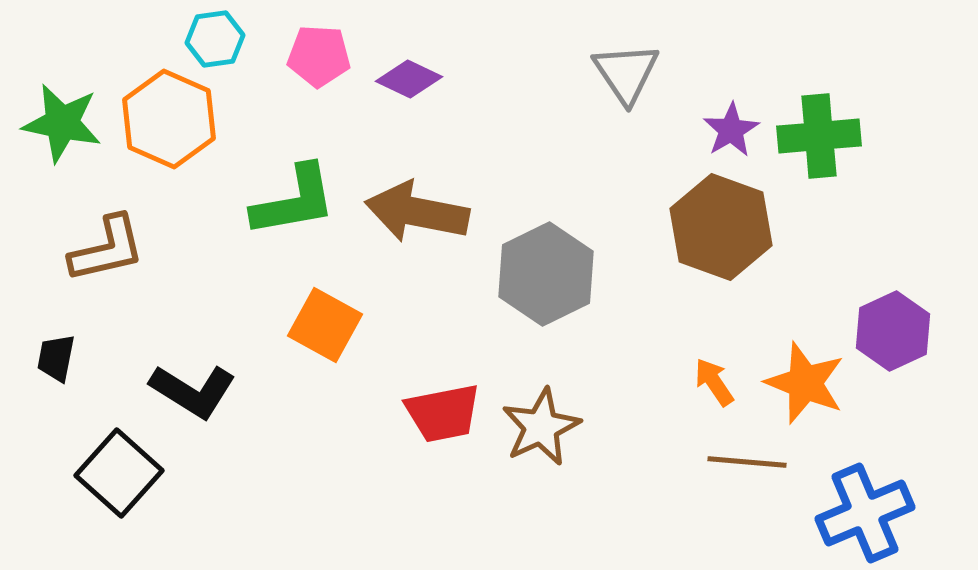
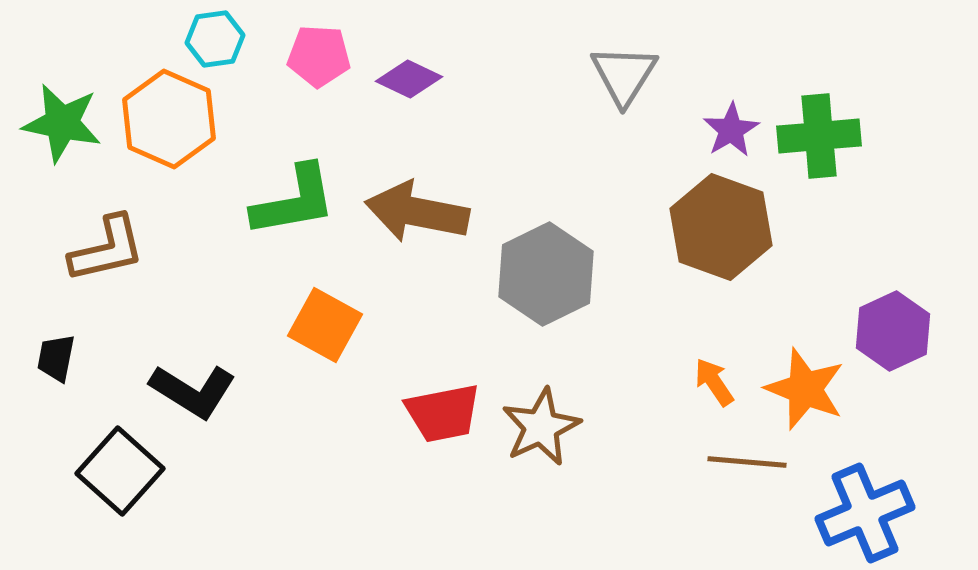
gray triangle: moved 2 px left, 2 px down; rotated 6 degrees clockwise
orange star: moved 6 px down
black square: moved 1 px right, 2 px up
